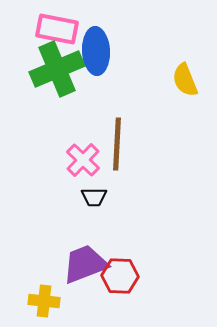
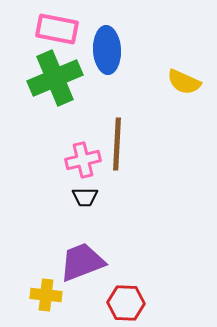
blue ellipse: moved 11 px right, 1 px up
green cross: moved 2 px left, 9 px down
yellow semicircle: moved 1 px left, 2 px down; rotated 44 degrees counterclockwise
pink cross: rotated 32 degrees clockwise
black trapezoid: moved 9 px left
purple trapezoid: moved 3 px left, 2 px up
red hexagon: moved 6 px right, 27 px down
yellow cross: moved 2 px right, 6 px up
